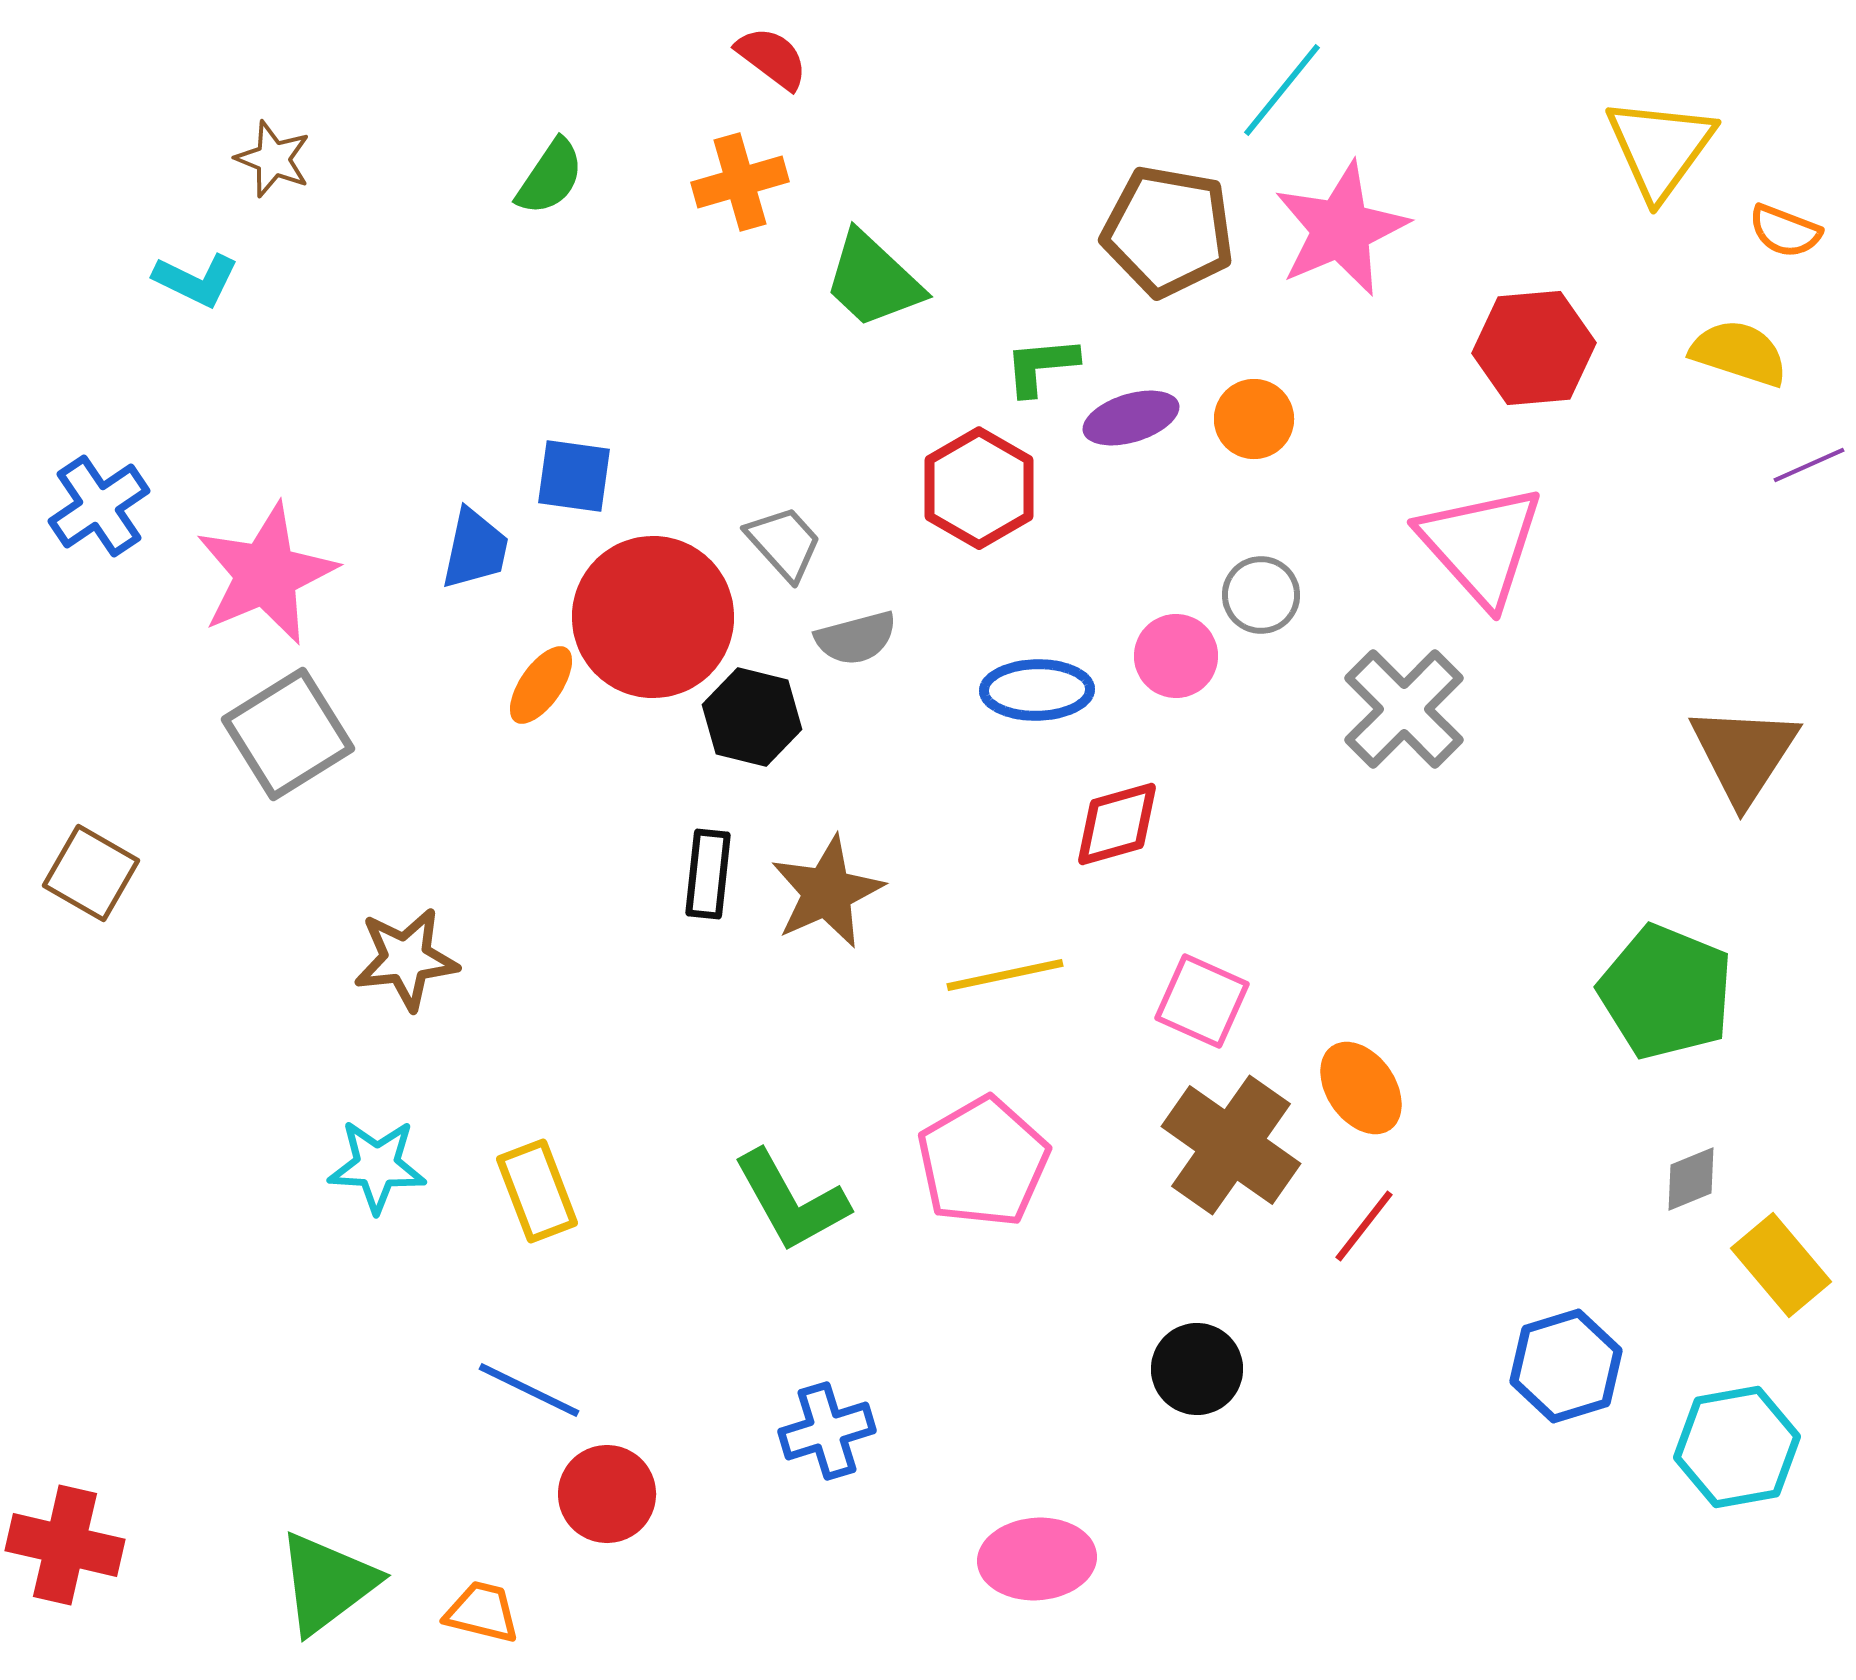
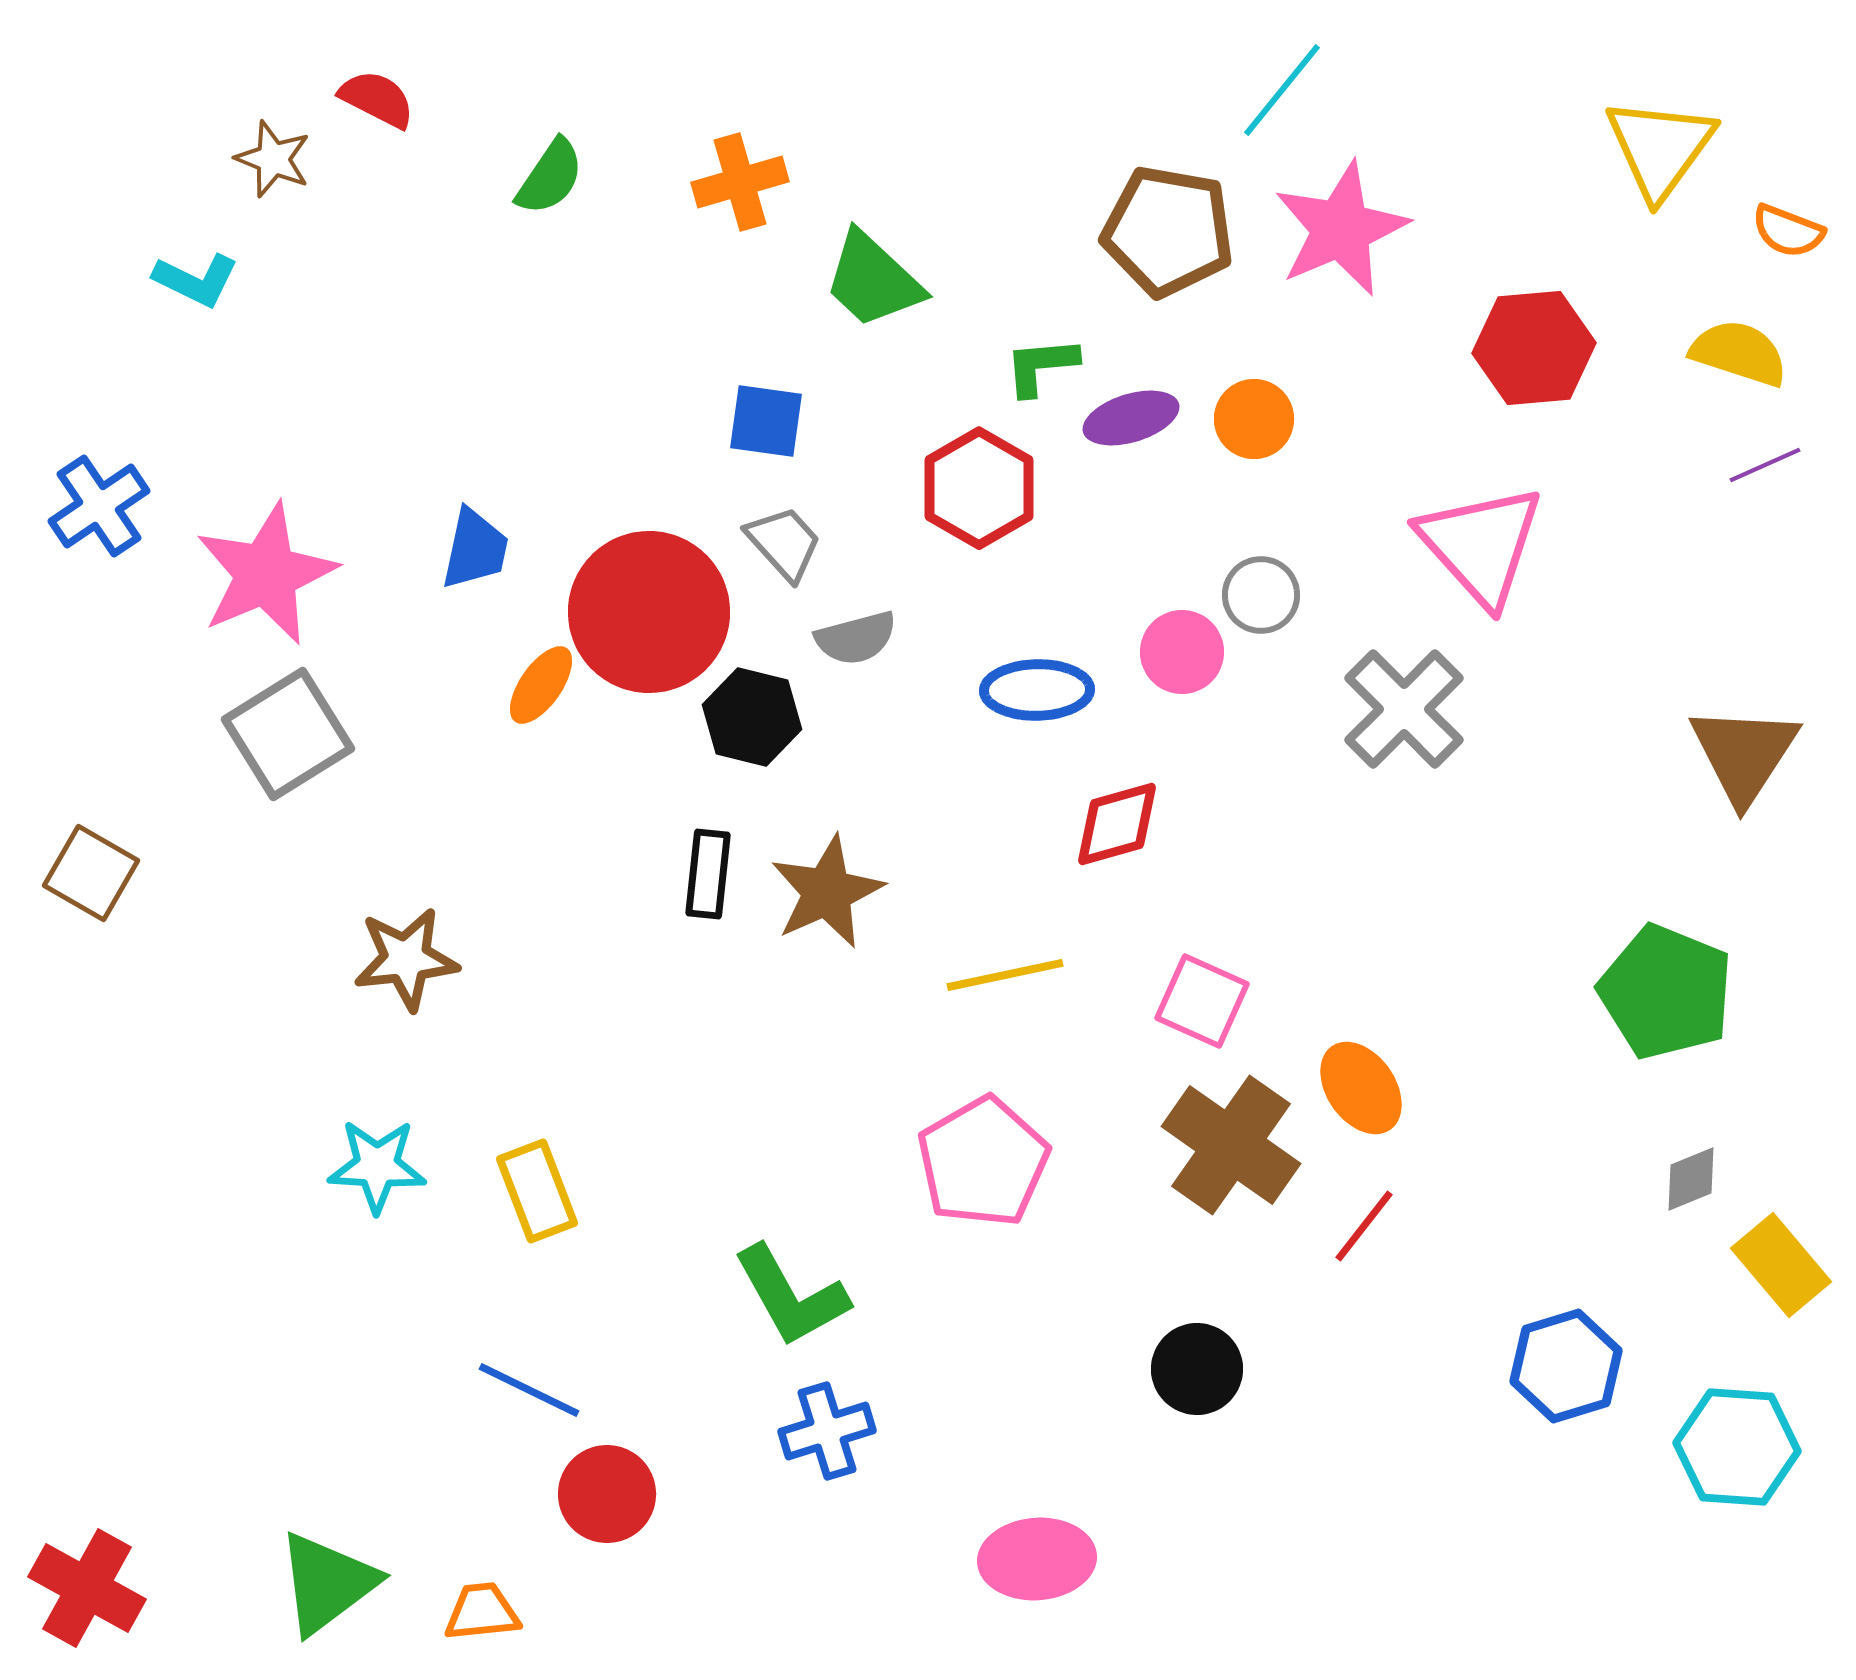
red semicircle at (772, 58): moved 395 px left, 41 px down; rotated 10 degrees counterclockwise
orange semicircle at (1785, 231): moved 3 px right
purple line at (1809, 465): moved 44 px left
blue square at (574, 476): moved 192 px right, 55 px up
red circle at (653, 617): moved 4 px left, 5 px up
pink circle at (1176, 656): moved 6 px right, 4 px up
green L-shape at (791, 1201): moved 95 px down
cyan hexagon at (1737, 1447): rotated 14 degrees clockwise
red cross at (65, 1545): moved 22 px right, 43 px down; rotated 16 degrees clockwise
orange trapezoid at (482, 1612): rotated 20 degrees counterclockwise
